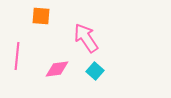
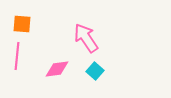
orange square: moved 19 px left, 8 px down
